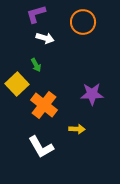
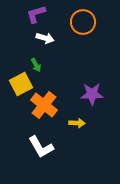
yellow square: moved 4 px right; rotated 15 degrees clockwise
yellow arrow: moved 6 px up
